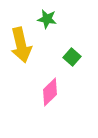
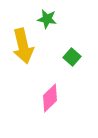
yellow arrow: moved 2 px right, 1 px down
pink diamond: moved 6 px down
